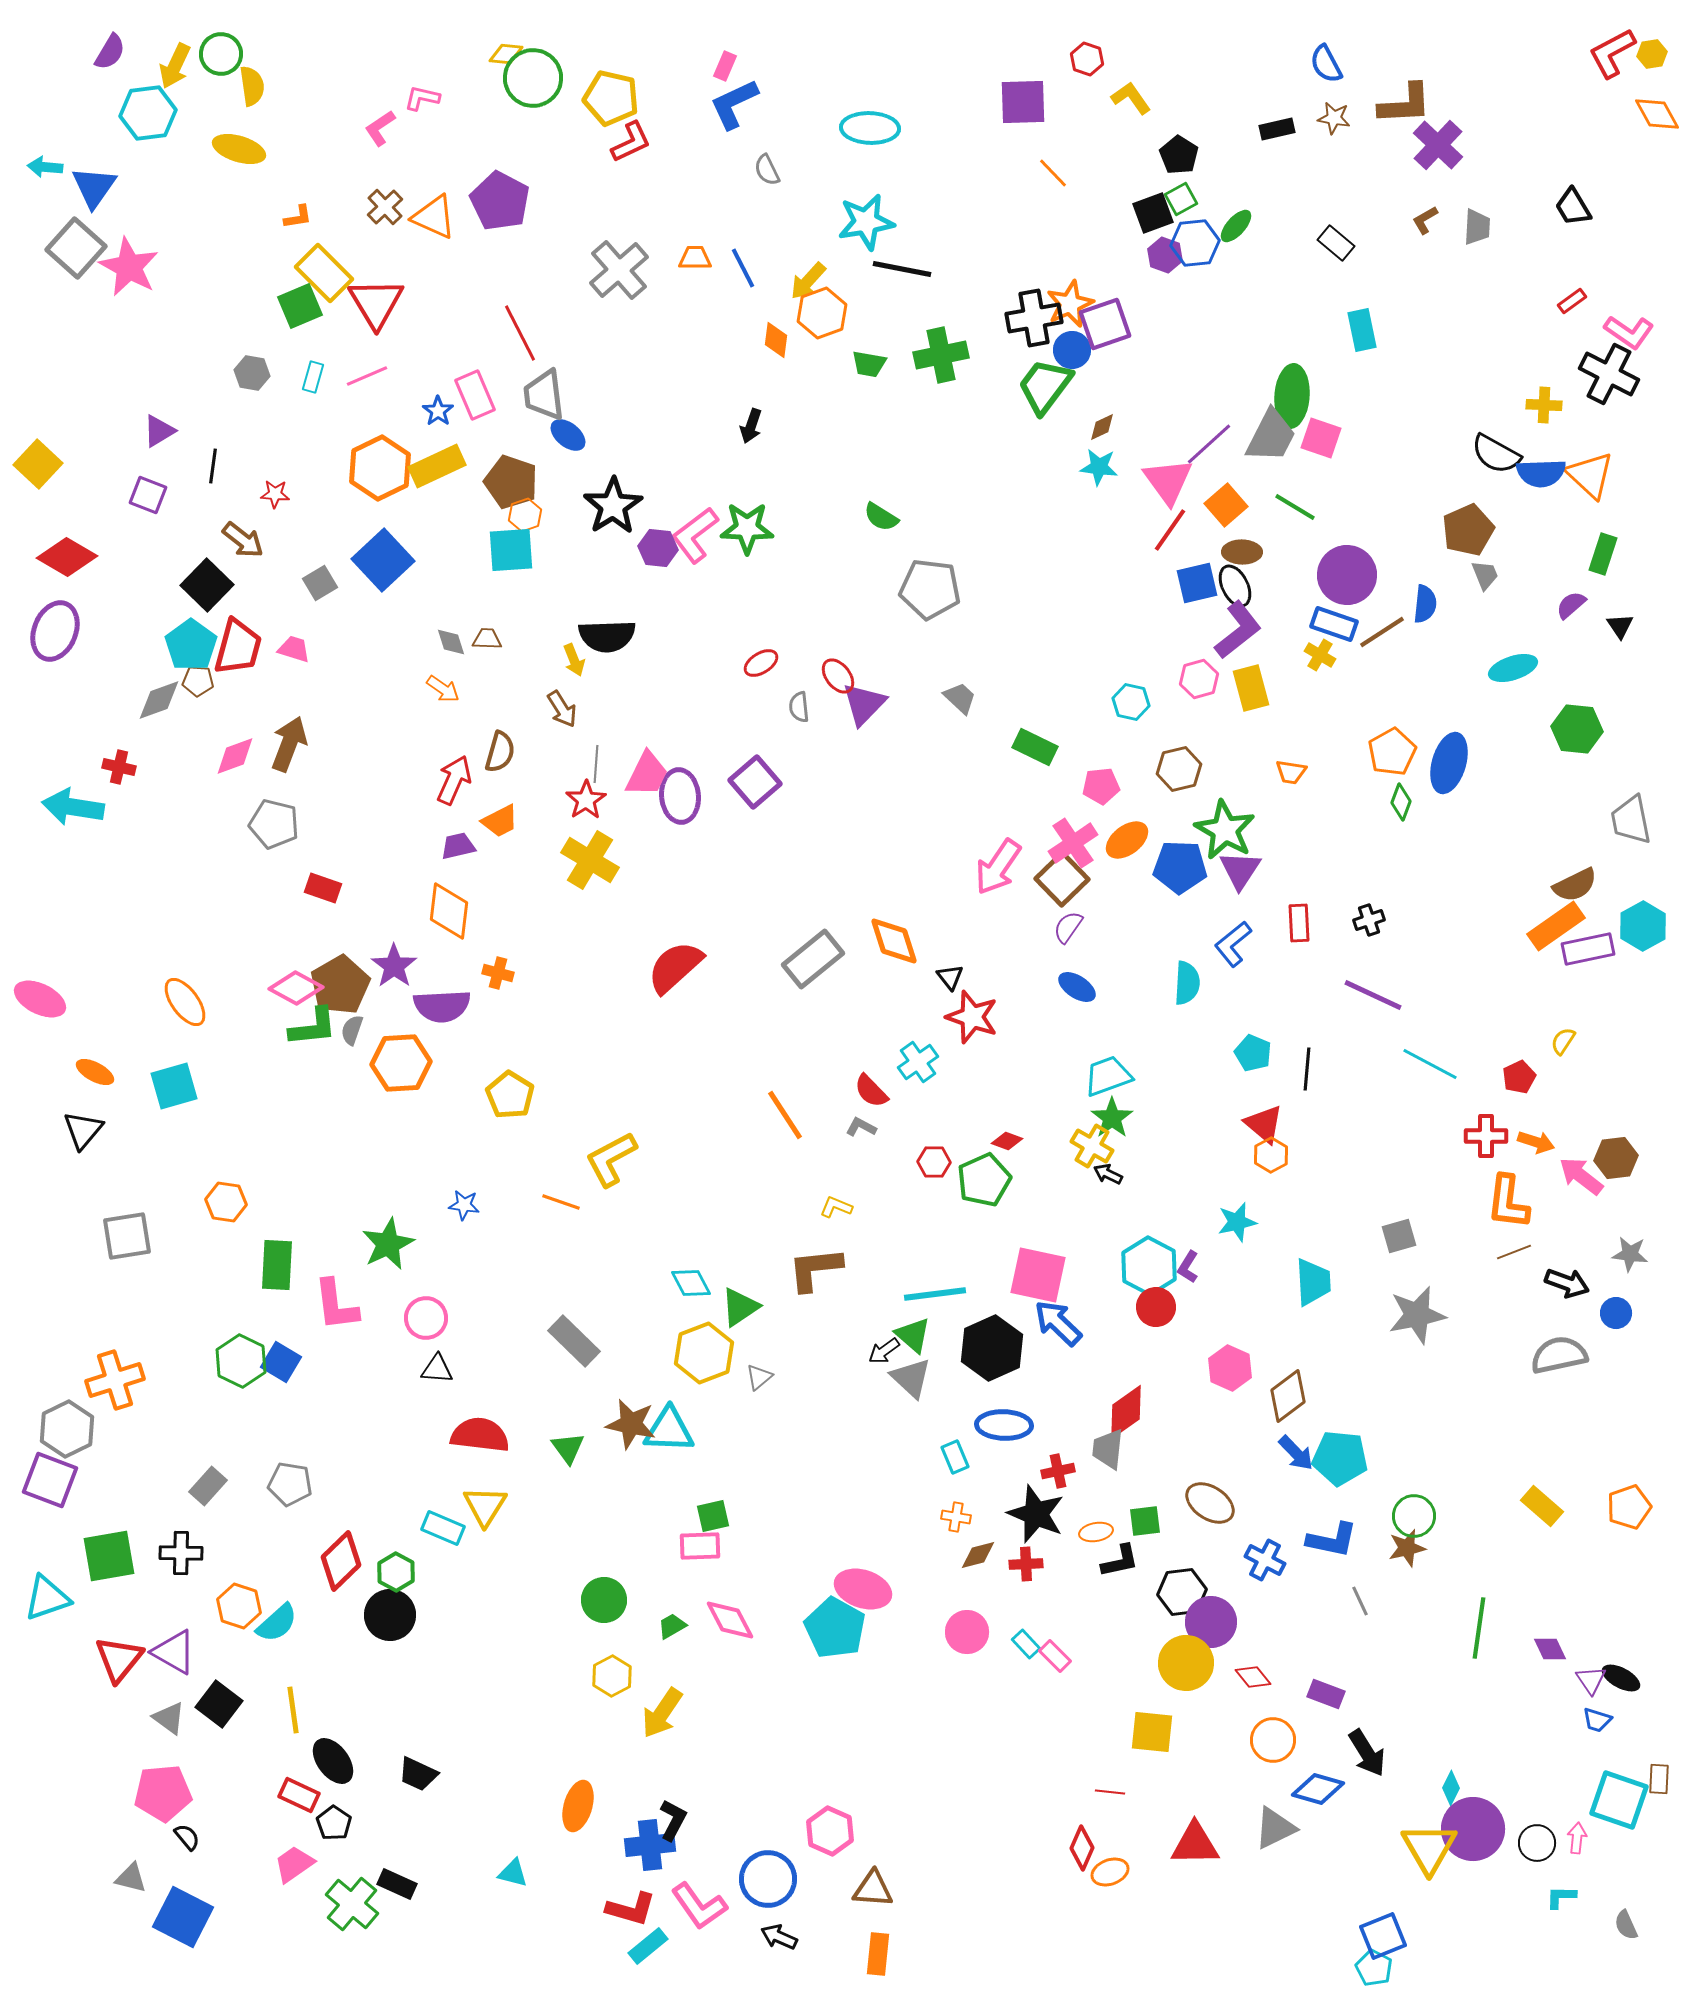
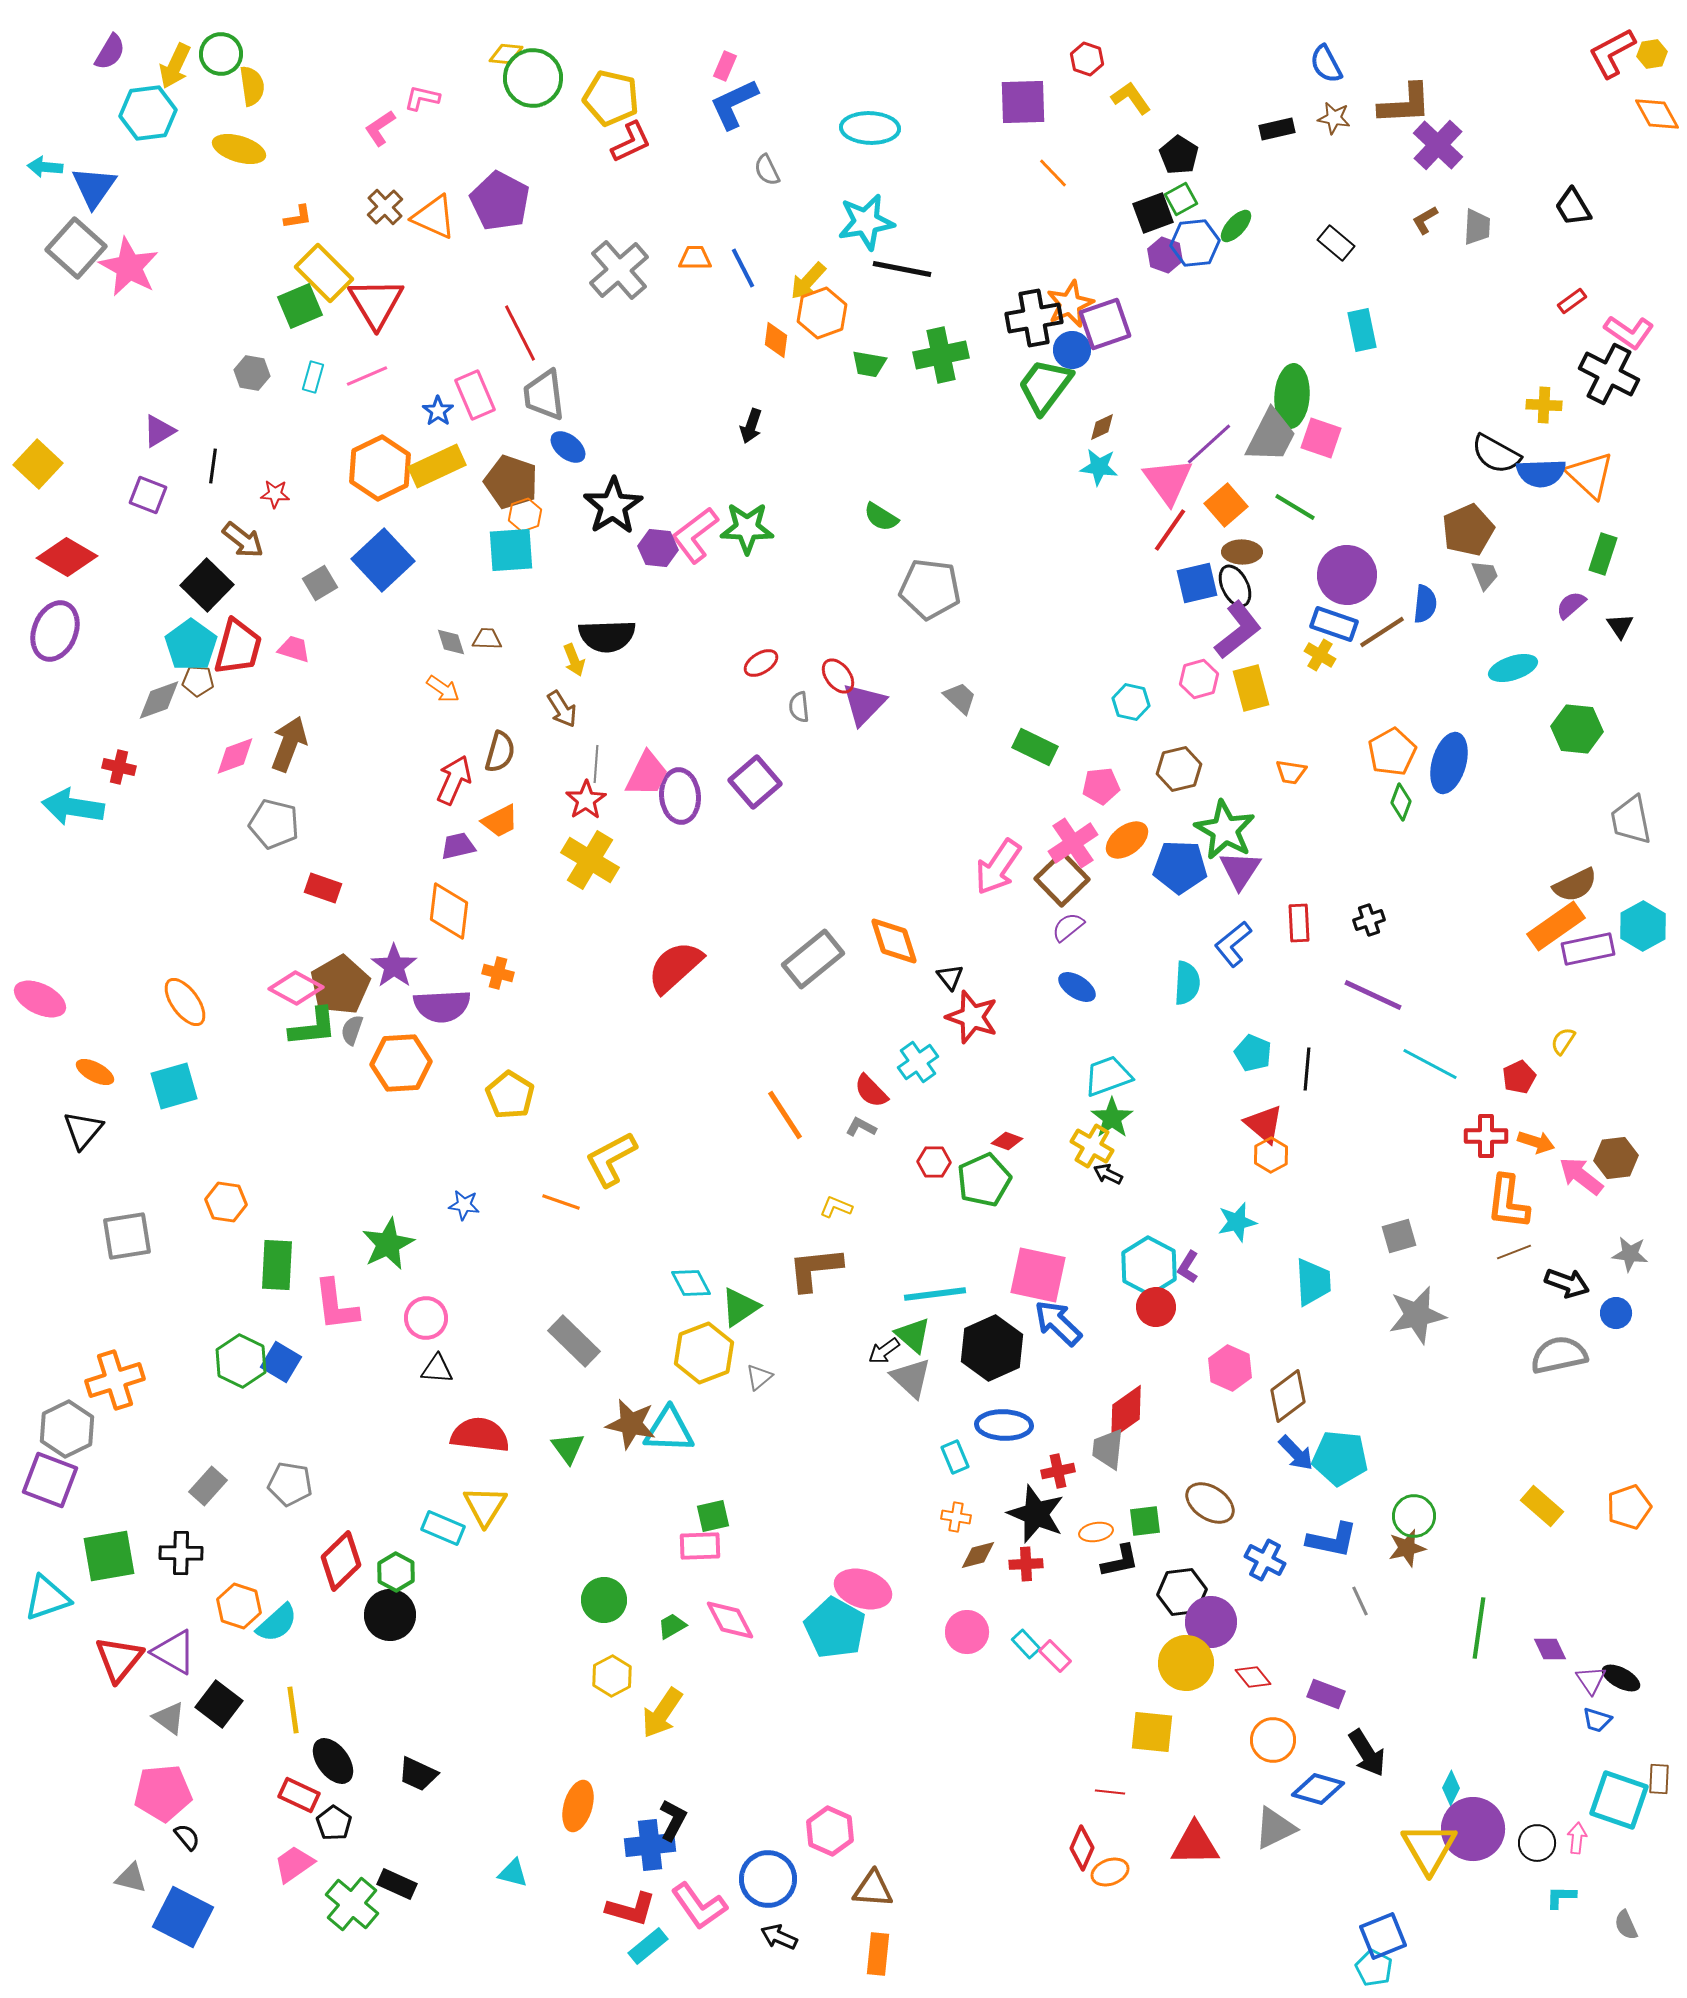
blue ellipse at (568, 435): moved 12 px down
purple semicircle at (1068, 927): rotated 16 degrees clockwise
